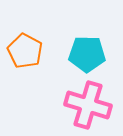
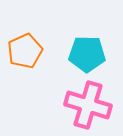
orange pentagon: rotated 20 degrees clockwise
